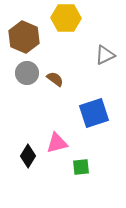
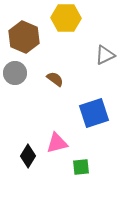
gray circle: moved 12 px left
